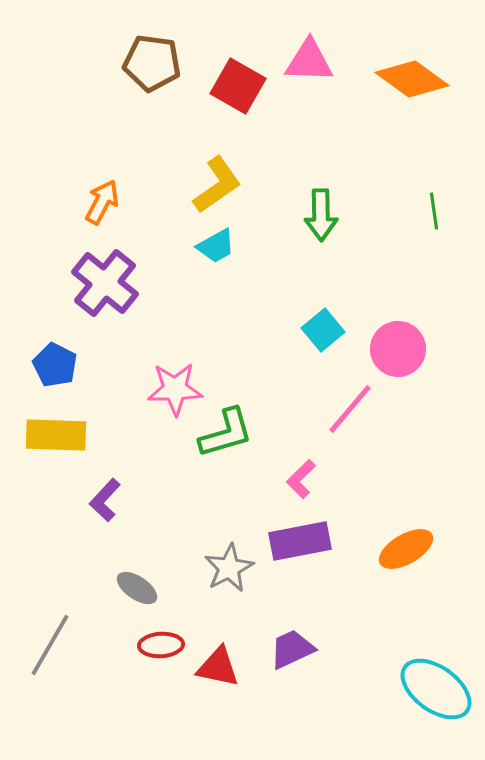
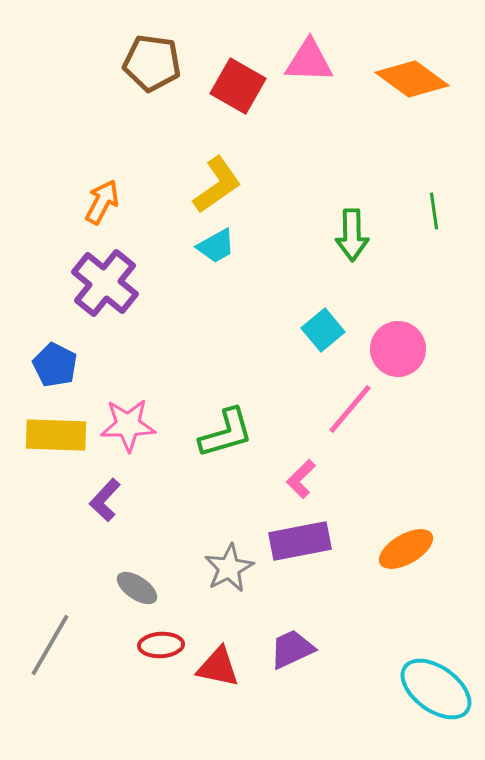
green arrow: moved 31 px right, 20 px down
pink star: moved 47 px left, 36 px down
